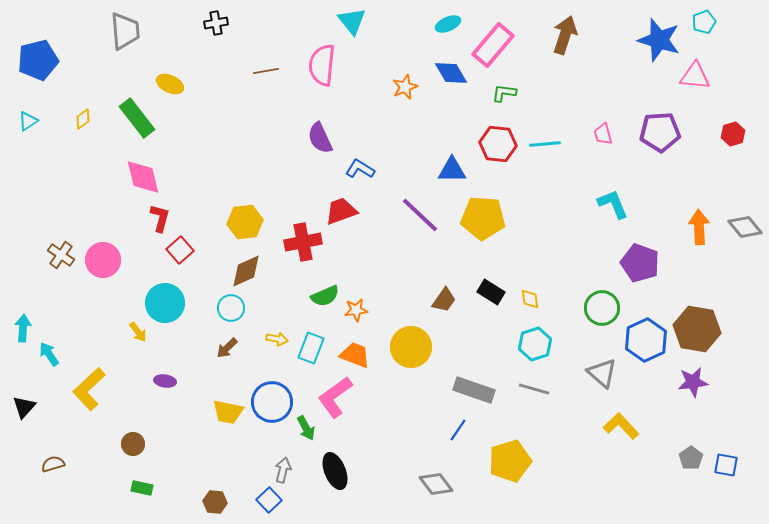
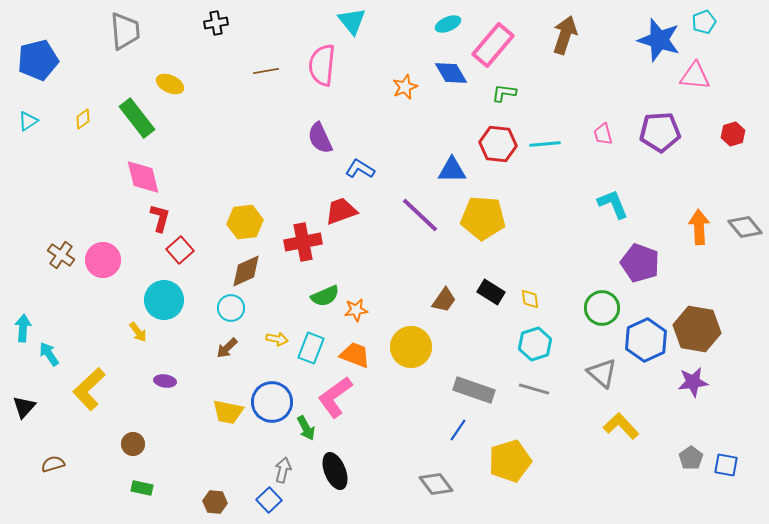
cyan circle at (165, 303): moved 1 px left, 3 px up
